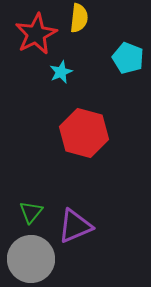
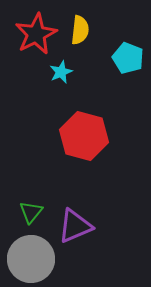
yellow semicircle: moved 1 px right, 12 px down
red hexagon: moved 3 px down
